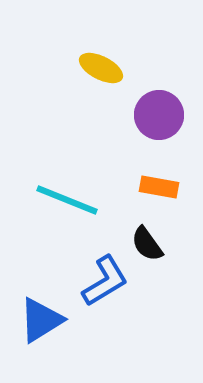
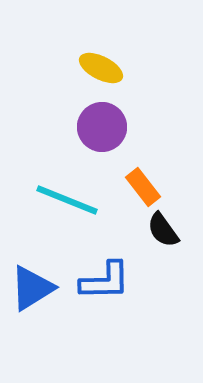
purple circle: moved 57 px left, 12 px down
orange rectangle: moved 16 px left; rotated 42 degrees clockwise
black semicircle: moved 16 px right, 14 px up
blue L-shape: rotated 30 degrees clockwise
blue triangle: moved 9 px left, 32 px up
